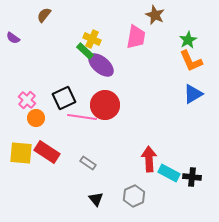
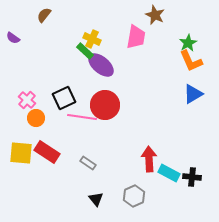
green star: moved 3 px down
